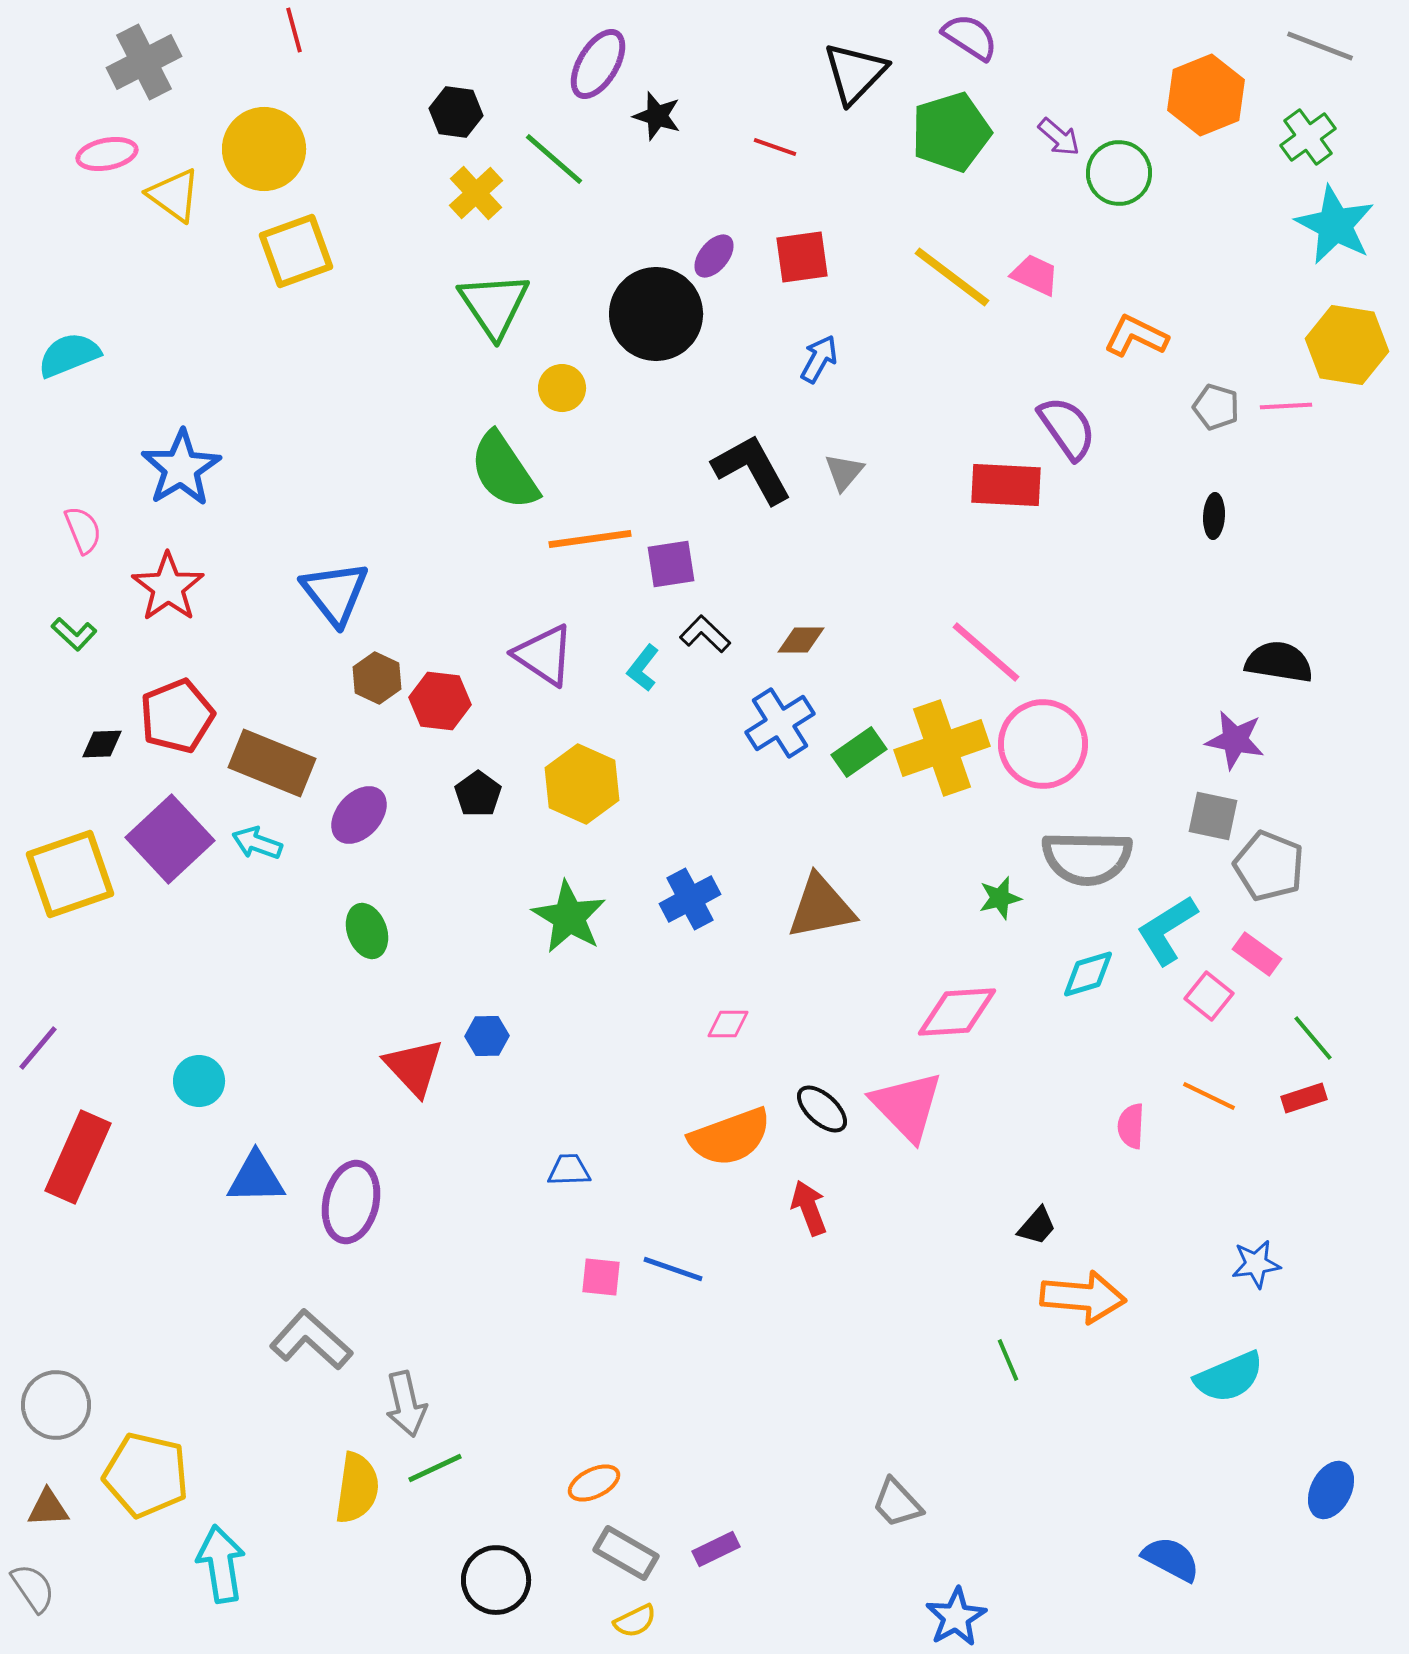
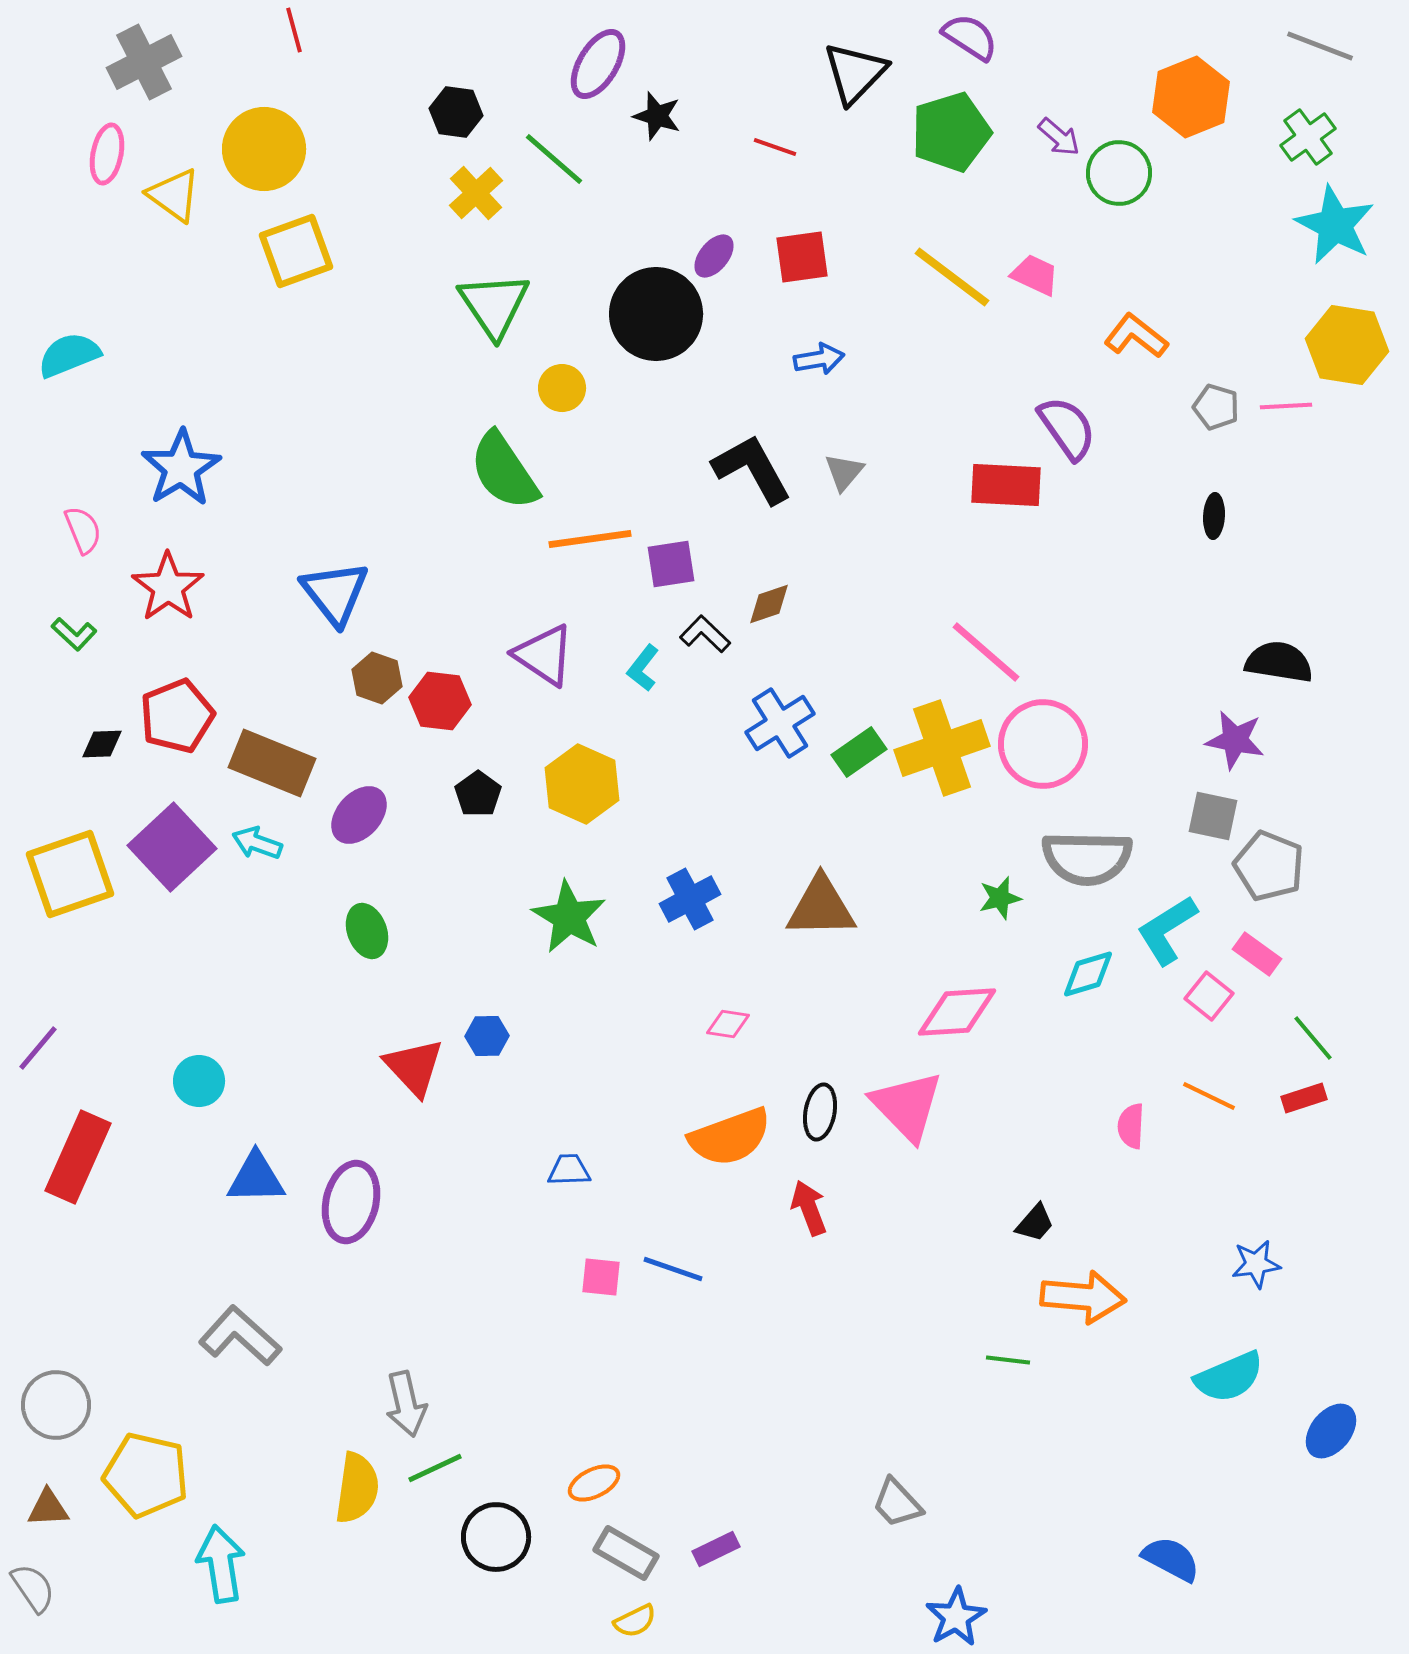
orange hexagon at (1206, 95): moved 15 px left, 2 px down
pink ellipse at (107, 154): rotated 68 degrees counterclockwise
orange L-shape at (1136, 336): rotated 12 degrees clockwise
blue arrow at (819, 359): rotated 51 degrees clockwise
brown diamond at (801, 640): moved 32 px left, 36 px up; rotated 18 degrees counterclockwise
brown hexagon at (377, 678): rotated 6 degrees counterclockwise
purple square at (170, 839): moved 2 px right, 8 px down
brown triangle at (821, 907): rotated 10 degrees clockwise
pink diamond at (728, 1024): rotated 9 degrees clockwise
black ellipse at (822, 1109): moved 2 px left, 3 px down; rotated 58 degrees clockwise
black trapezoid at (1037, 1226): moved 2 px left, 3 px up
gray L-shape at (311, 1340): moved 71 px left, 4 px up
green line at (1008, 1360): rotated 60 degrees counterclockwise
blue ellipse at (1331, 1490): moved 59 px up; rotated 12 degrees clockwise
black circle at (496, 1580): moved 43 px up
